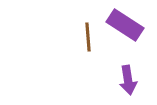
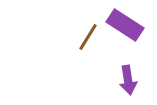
brown line: rotated 36 degrees clockwise
